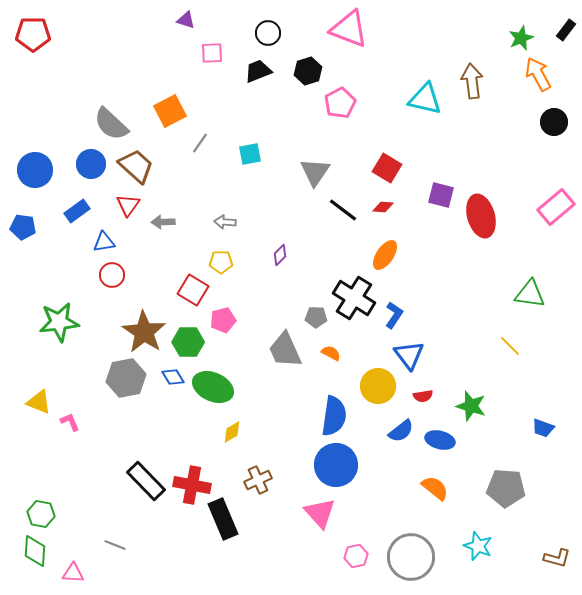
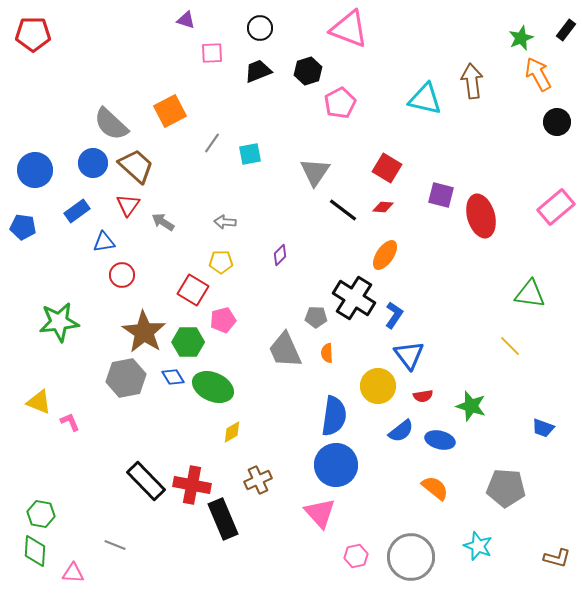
black circle at (268, 33): moved 8 px left, 5 px up
black circle at (554, 122): moved 3 px right
gray line at (200, 143): moved 12 px right
blue circle at (91, 164): moved 2 px right, 1 px up
gray arrow at (163, 222): rotated 35 degrees clockwise
red circle at (112, 275): moved 10 px right
orange semicircle at (331, 353): moved 4 px left; rotated 120 degrees counterclockwise
